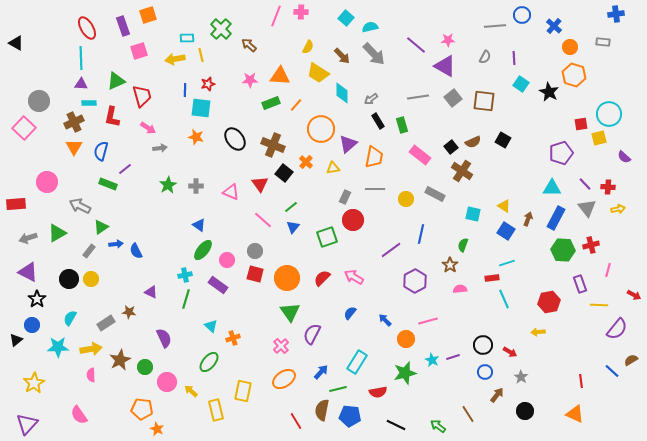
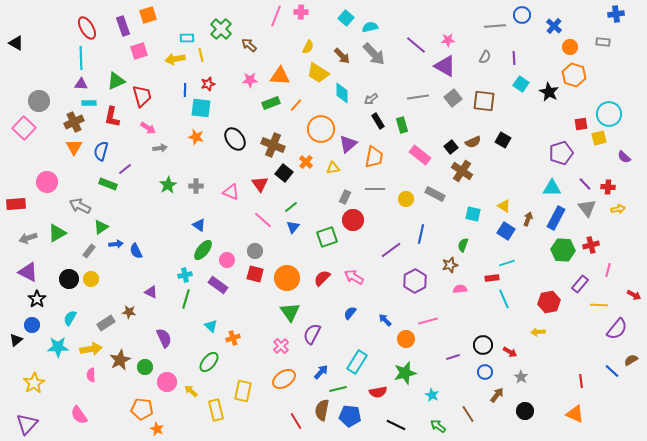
brown star at (450, 265): rotated 21 degrees clockwise
purple rectangle at (580, 284): rotated 60 degrees clockwise
cyan star at (432, 360): moved 35 px down
